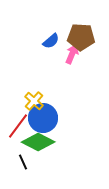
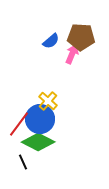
yellow cross: moved 14 px right
blue circle: moved 3 px left, 1 px down
red line: moved 1 px right, 2 px up
